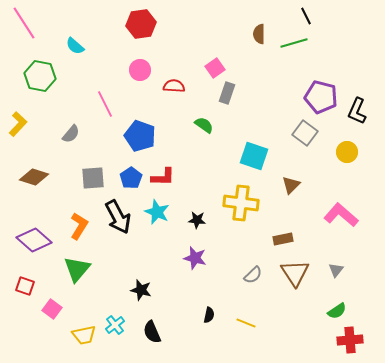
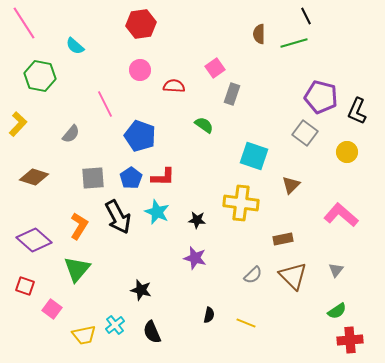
gray rectangle at (227, 93): moved 5 px right, 1 px down
brown triangle at (295, 273): moved 2 px left, 3 px down; rotated 12 degrees counterclockwise
